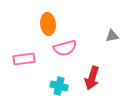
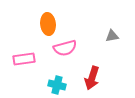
cyan cross: moved 2 px left, 1 px up
